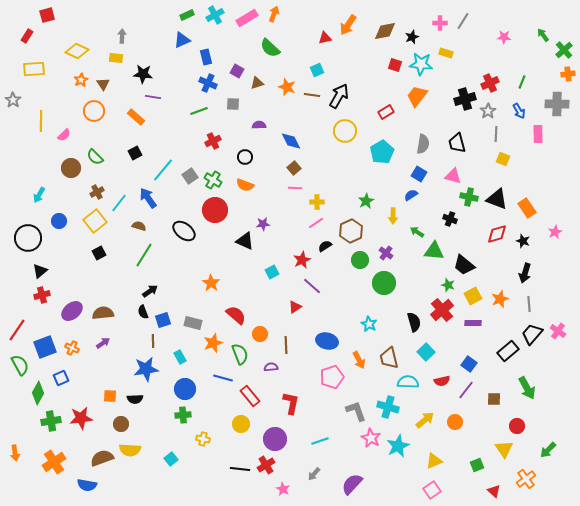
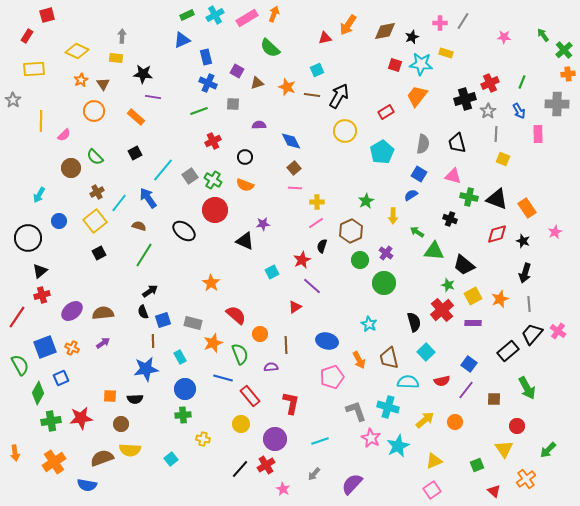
black semicircle at (325, 246): moved 3 px left; rotated 40 degrees counterclockwise
red line at (17, 330): moved 13 px up
black line at (240, 469): rotated 54 degrees counterclockwise
